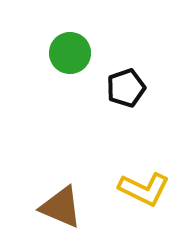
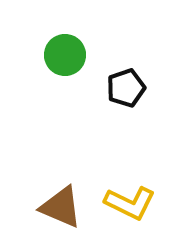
green circle: moved 5 px left, 2 px down
yellow L-shape: moved 14 px left, 14 px down
